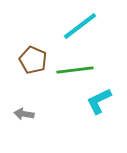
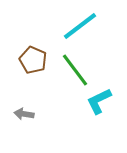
green line: rotated 60 degrees clockwise
